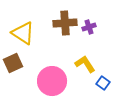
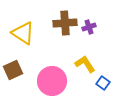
brown square: moved 7 px down
